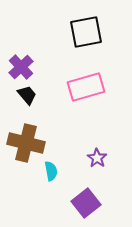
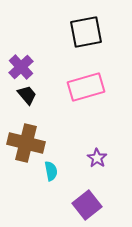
purple square: moved 1 px right, 2 px down
